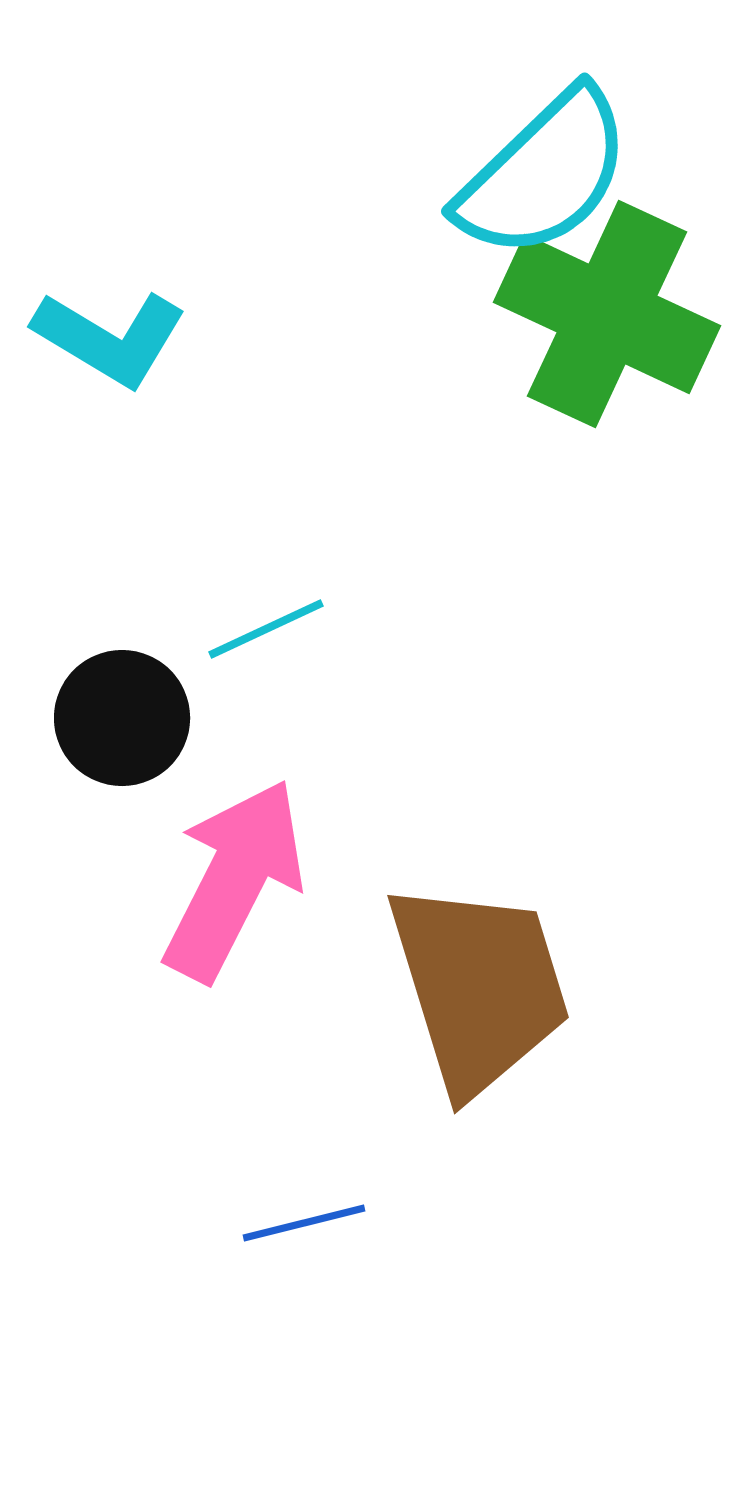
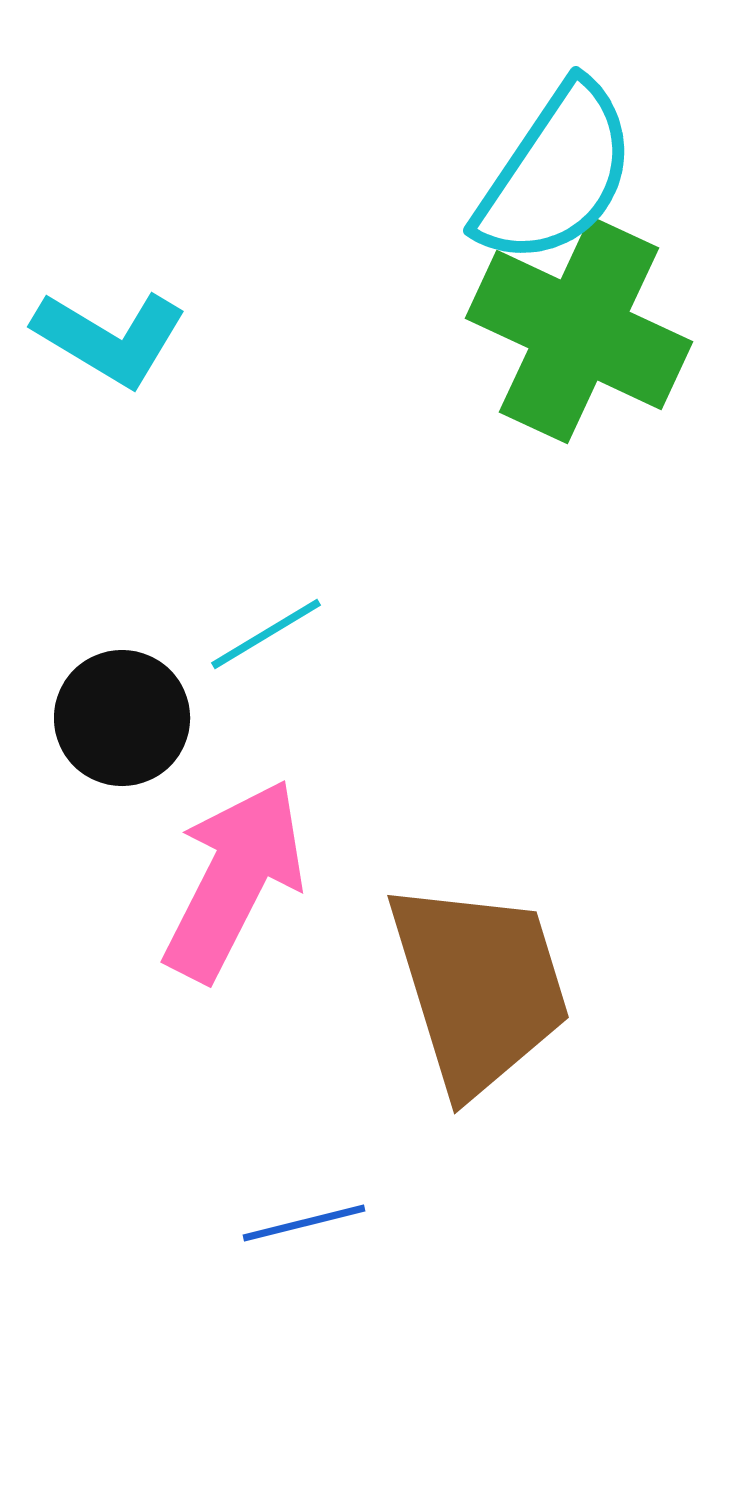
cyan semicircle: moved 12 px right; rotated 12 degrees counterclockwise
green cross: moved 28 px left, 16 px down
cyan line: moved 5 px down; rotated 6 degrees counterclockwise
